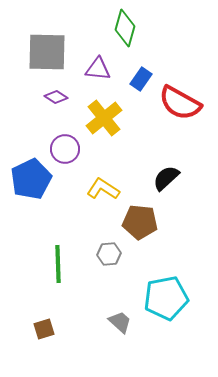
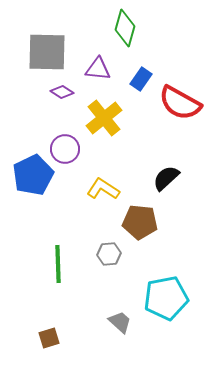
purple diamond: moved 6 px right, 5 px up
blue pentagon: moved 2 px right, 4 px up
brown square: moved 5 px right, 9 px down
